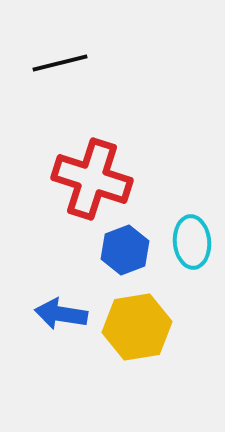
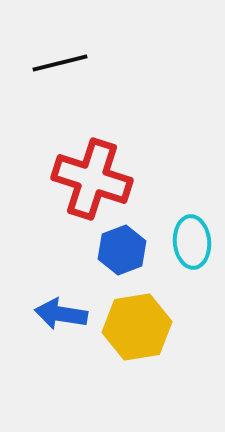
blue hexagon: moved 3 px left
